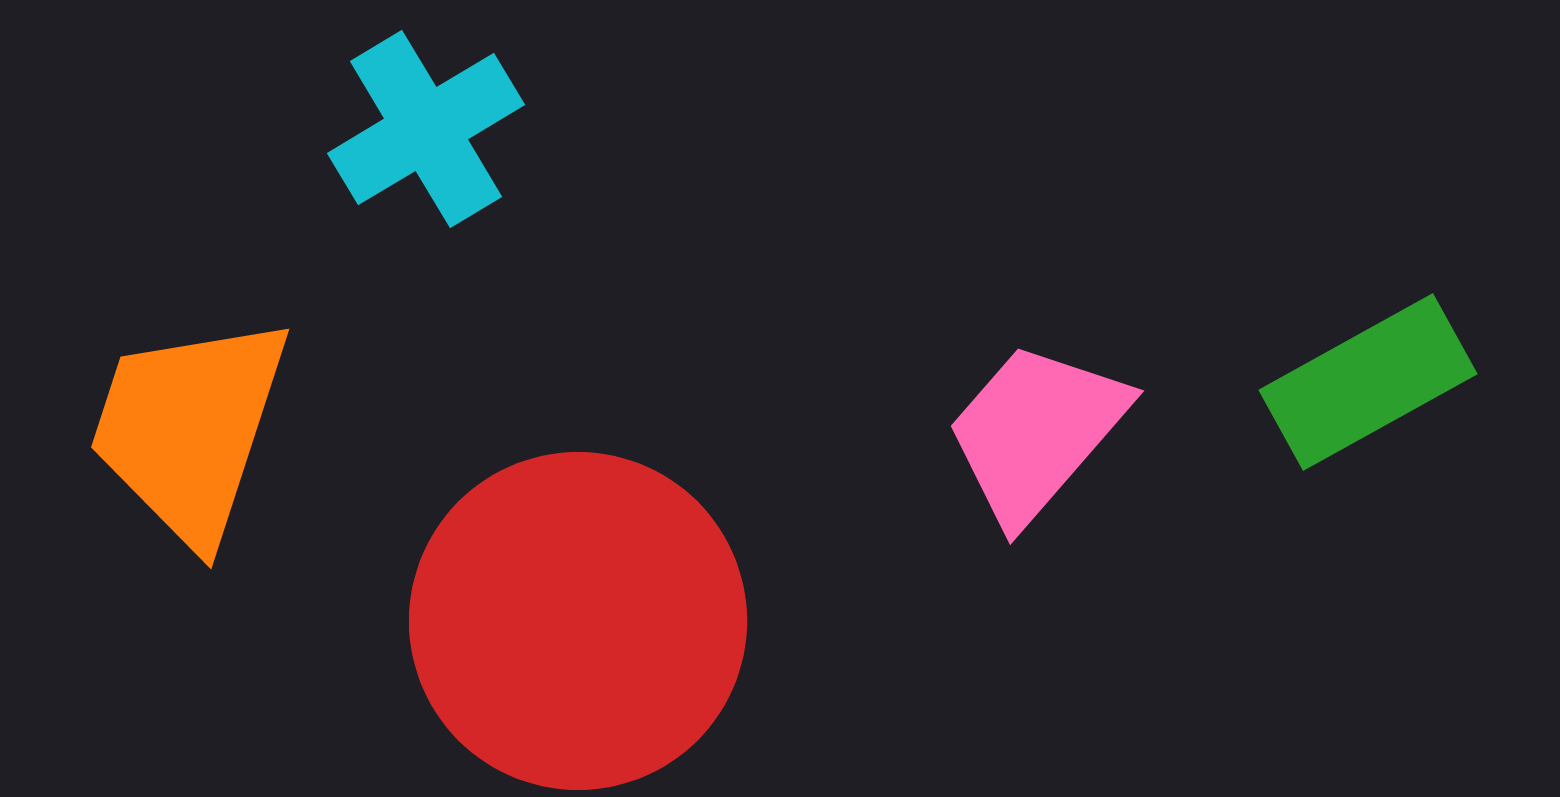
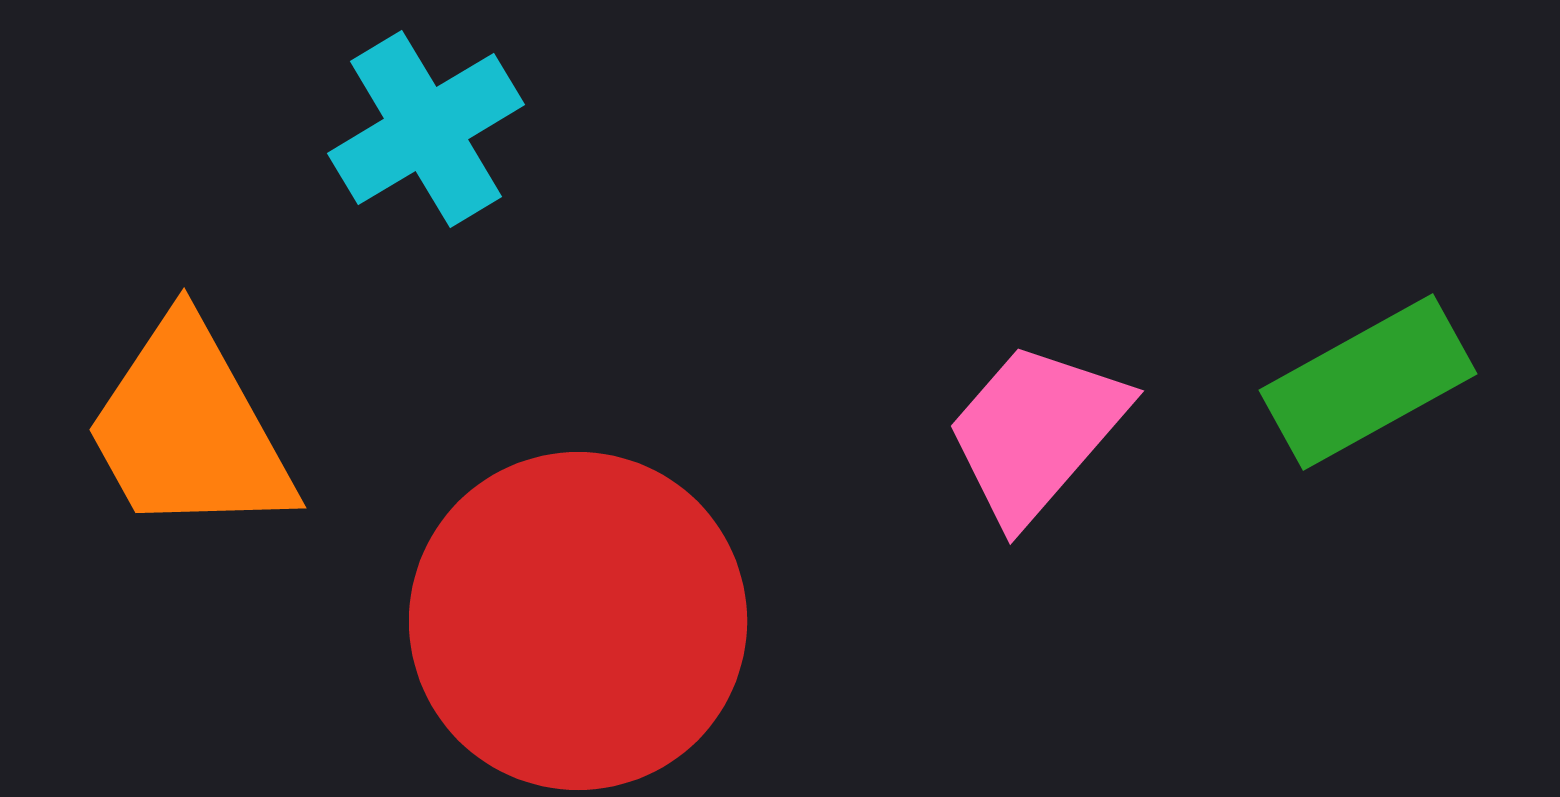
orange trapezoid: rotated 47 degrees counterclockwise
